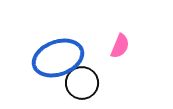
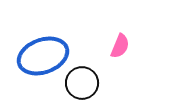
blue ellipse: moved 15 px left, 2 px up
